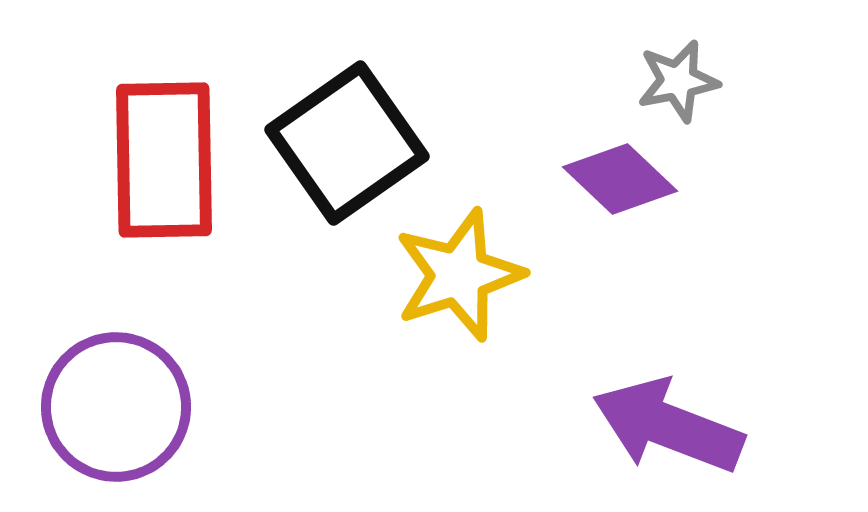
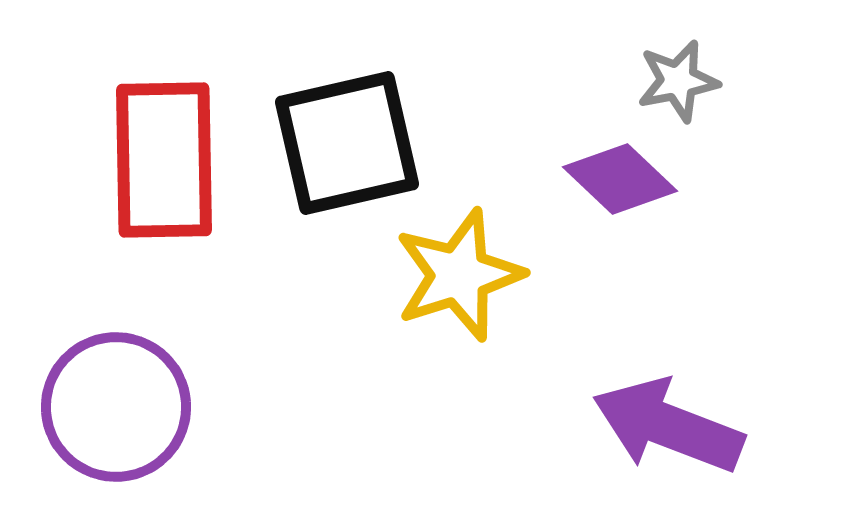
black square: rotated 22 degrees clockwise
